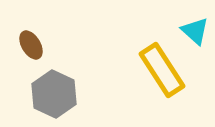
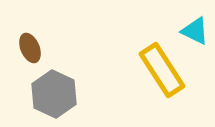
cyan triangle: rotated 16 degrees counterclockwise
brown ellipse: moved 1 px left, 3 px down; rotated 8 degrees clockwise
